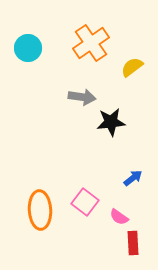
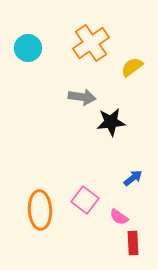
pink square: moved 2 px up
